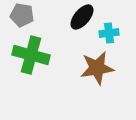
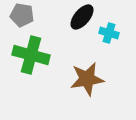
cyan cross: rotated 24 degrees clockwise
brown star: moved 10 px left, 11 px down
